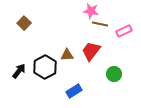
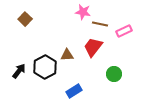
pink star: moved 8 px left, 1 px down
brown square: moved 1 px right, 4 px up
red trapezoid: moved 2 px right, 4 px up
